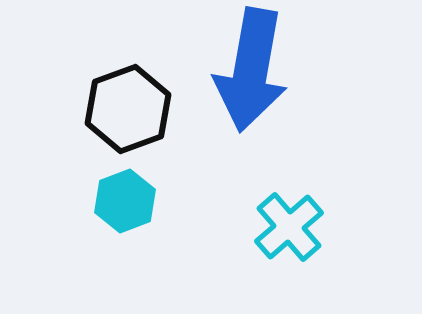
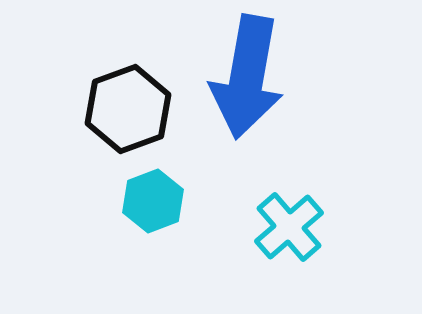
blue arrow: moved 4 px left, 7 px down
cyan hexagon: moved 28 px right
